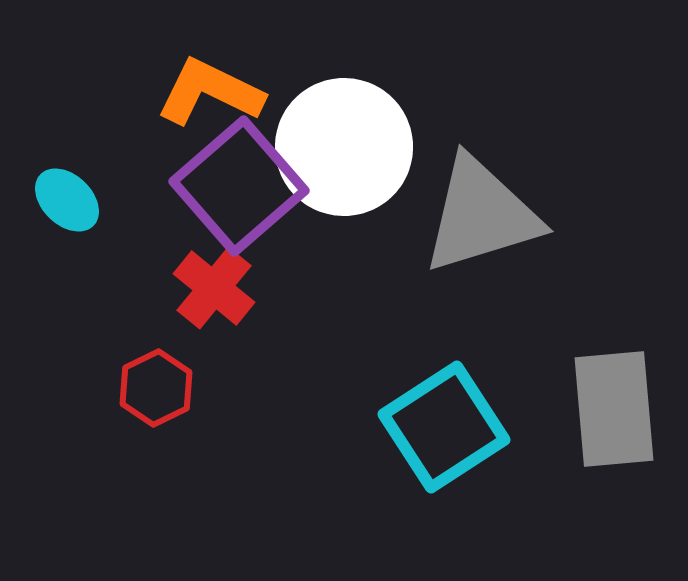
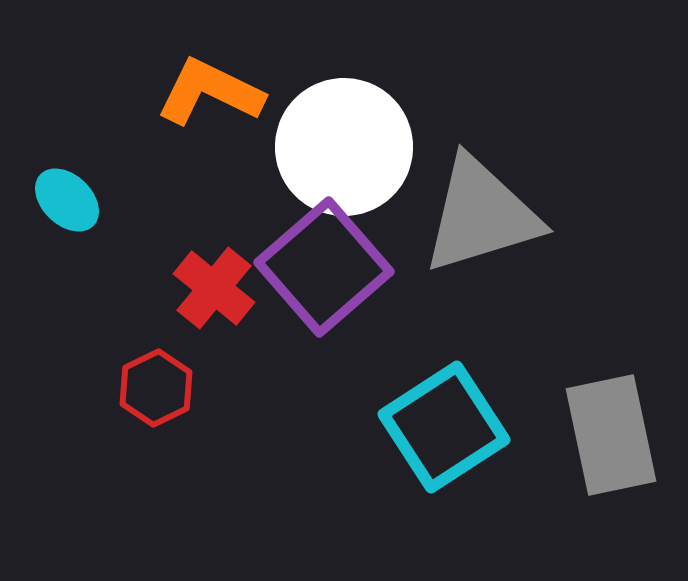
purple square: moved 85 px right, 81 px down
gray rectangle: moved 3 px left, 26 px down; rotated 7 degrees counterclockwise
